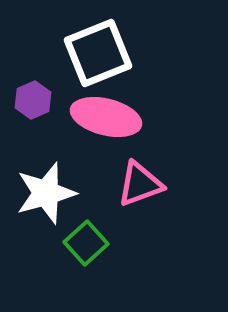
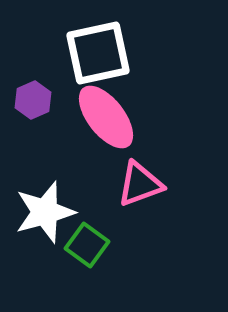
white square: rotated 10 degrees clockwise
pink ellipse: rotated 38 degrees clockwise
white star: moved 1 px left, 19 px down
green square: moved 1 px right, 2 px down; rotated 12 degrees counterclockwise
